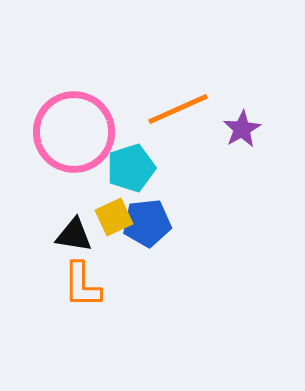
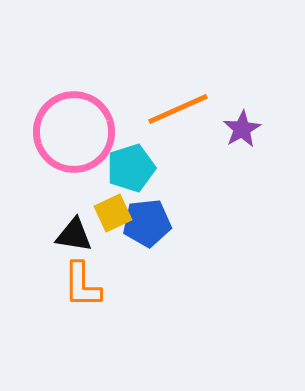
yellow square: moved 1 px left, 4 px up
